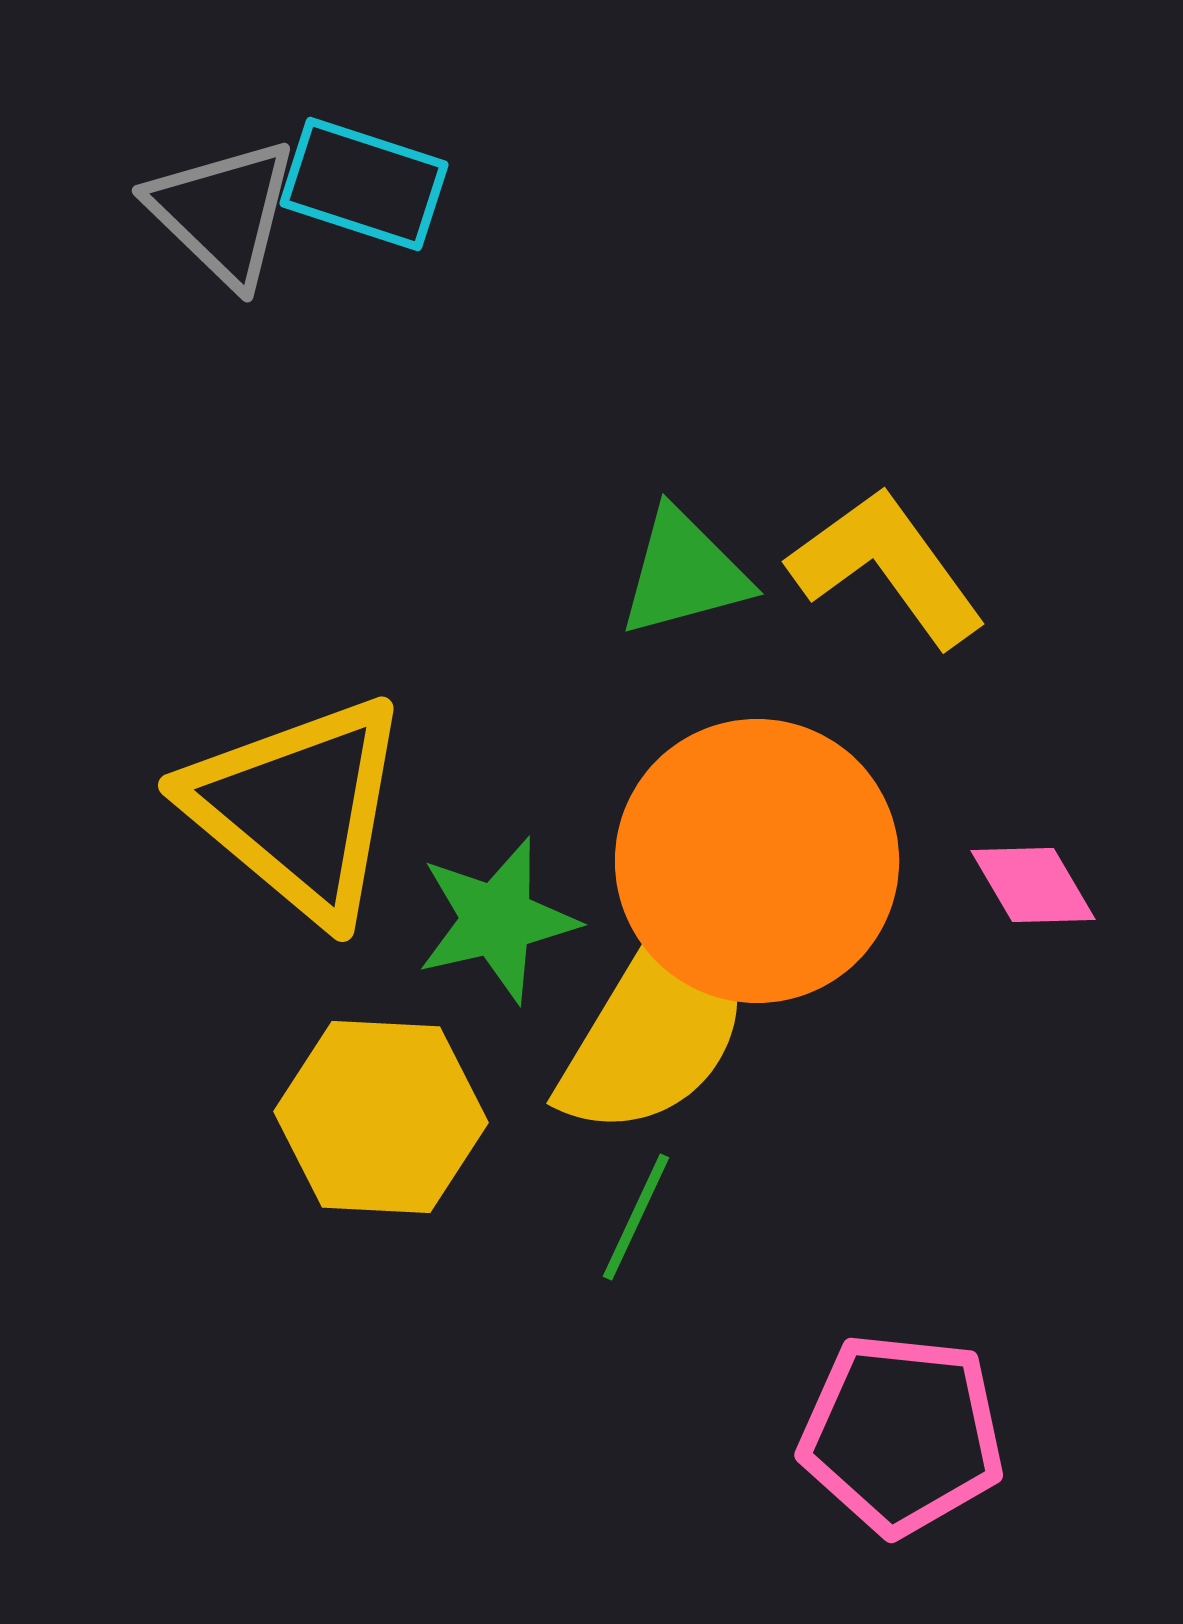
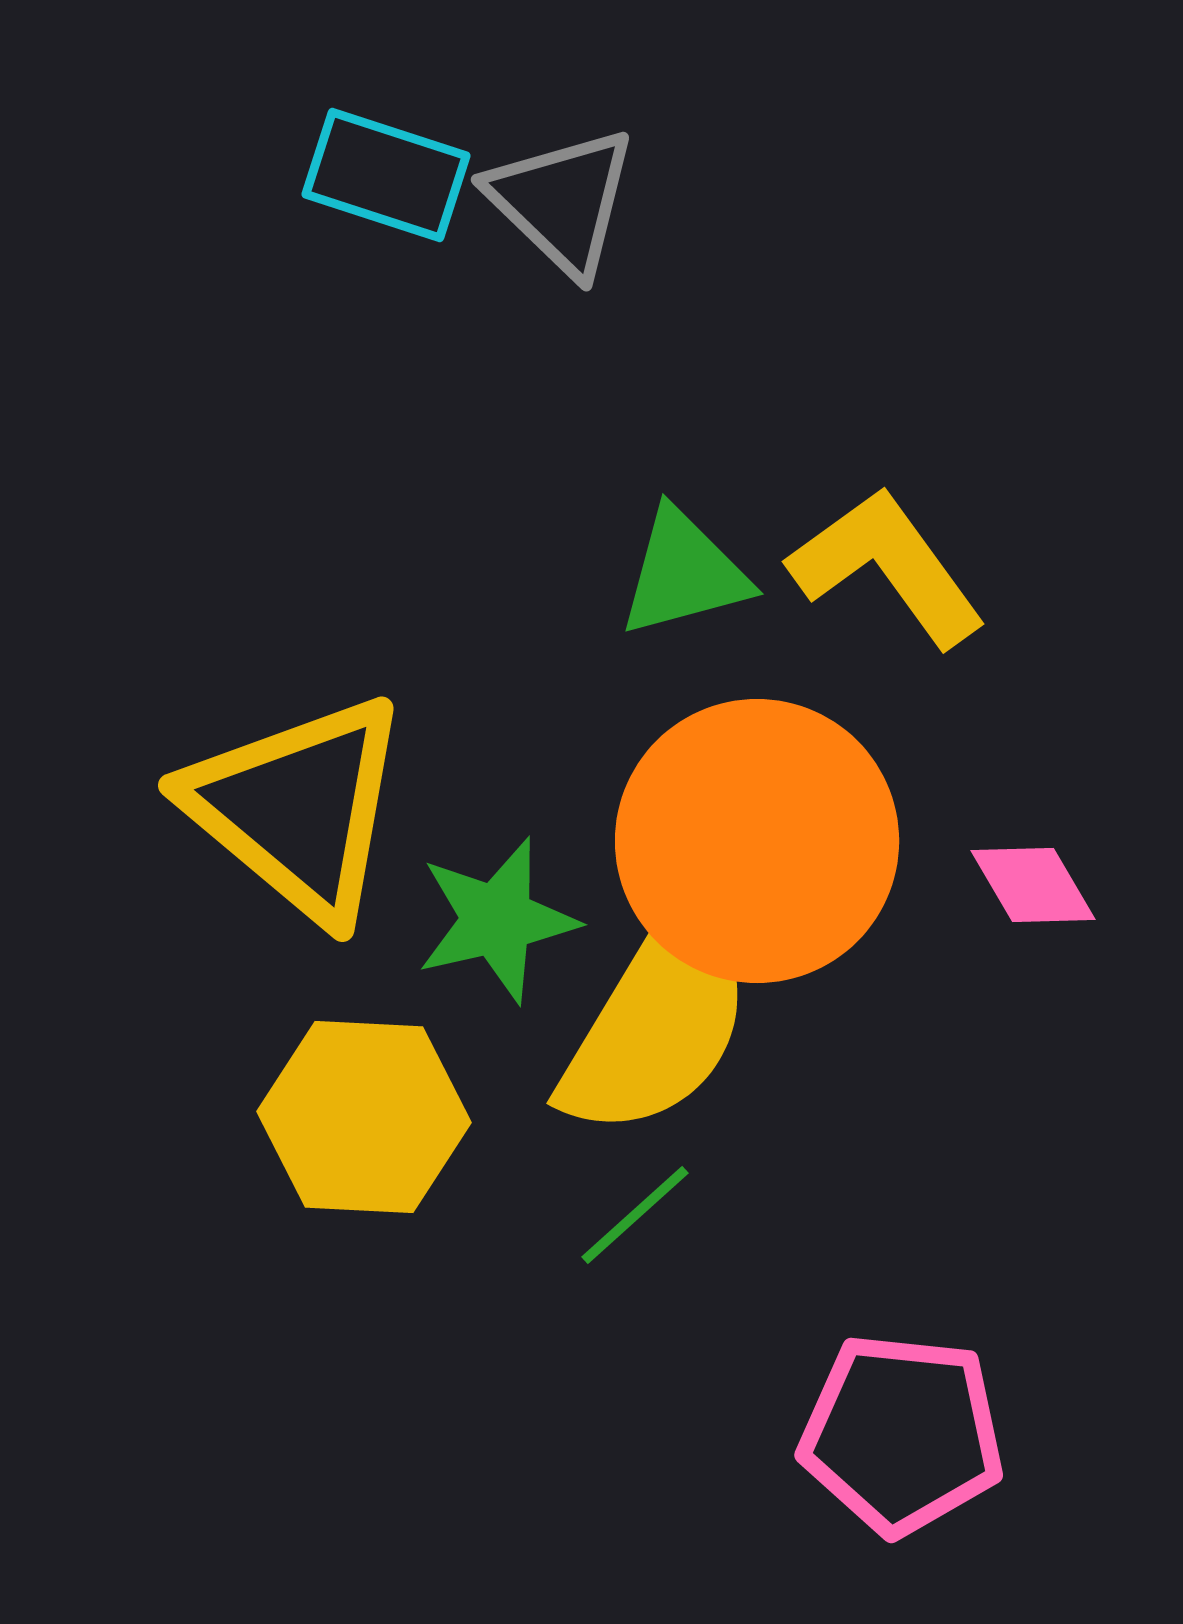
cyan rectangle: moved 22 px right, 9 px up
gray triangle: moved 339 px right, 11 px up
orange circle: moved 20 px up
yellow hexagon: moved 17 px left
green line: moved 1 px left, 2 px up; rotated 23 degrees clockwise
